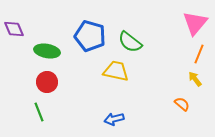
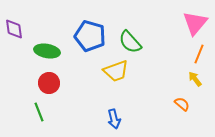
purple diamond: rotated 15 degrees clockwise
green semicircle: rotated 10 degrees clockwise
yellow trapezoid: rotated 148 degrees clockwise
red circle: moved 2 px right, 1 px down
blue arrow: rotated 90 degrees counterclockwise
